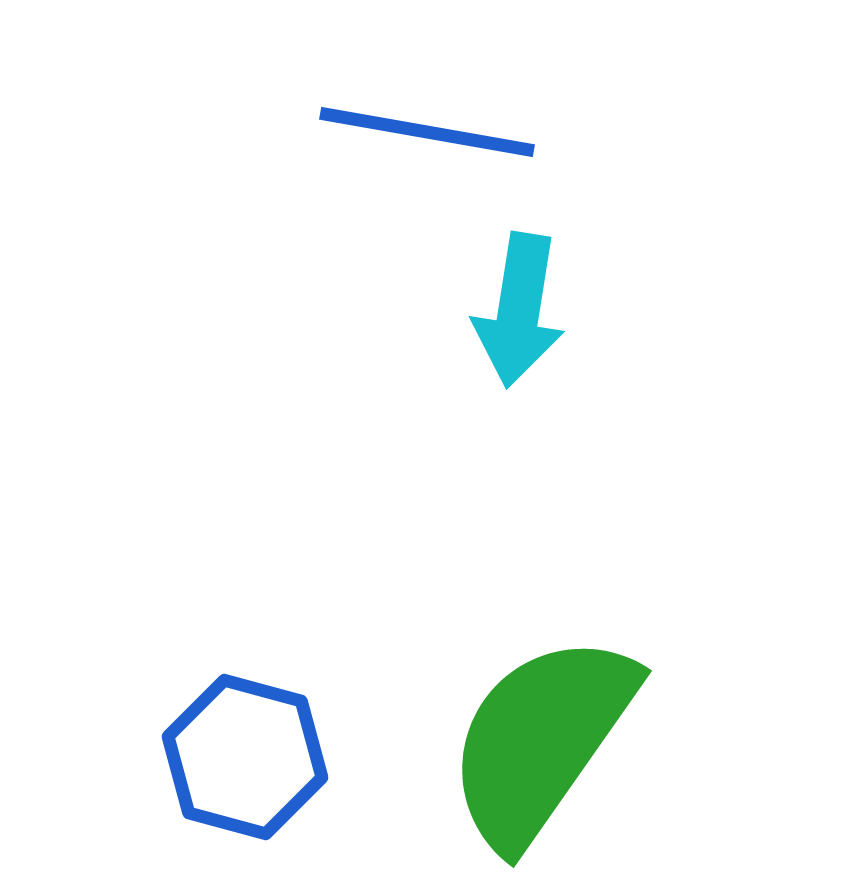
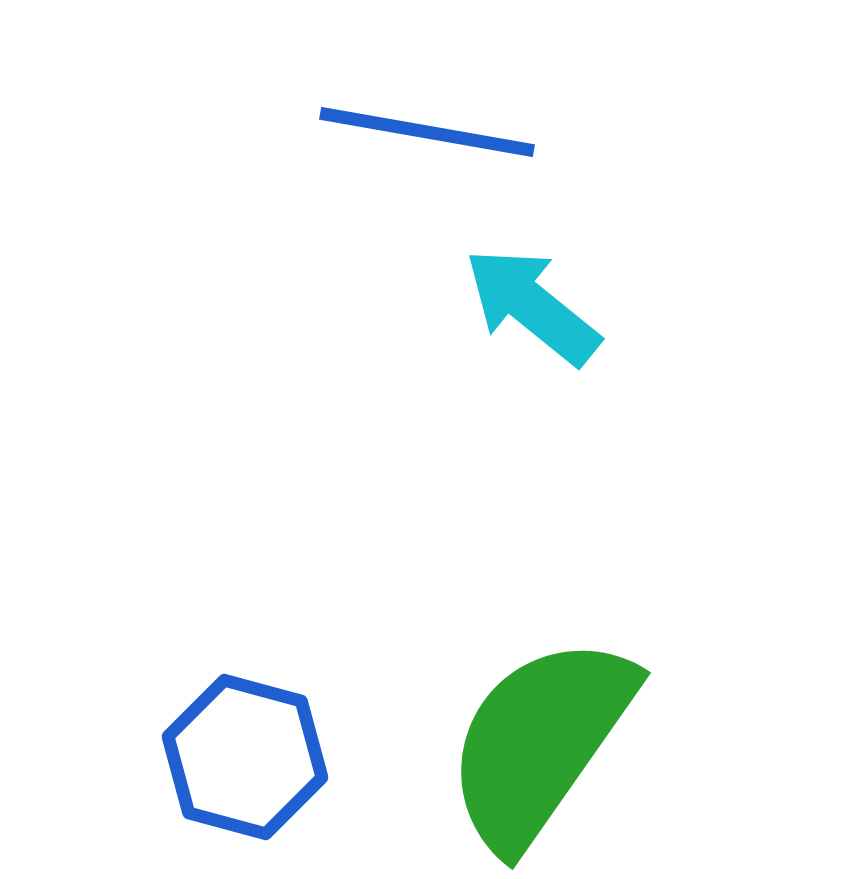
cyan arrow: moved 13 px right, 4 px up; rotated 120 degrees clockwise
green semicircle: moved 1 px left, 2 px down
